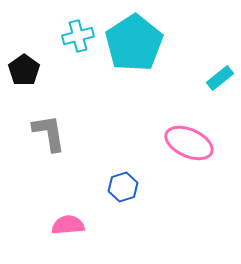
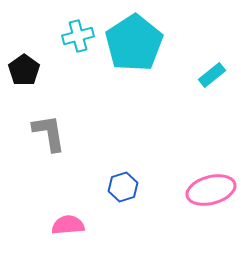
cyan rectangle: moved 8 px left, 3 px up
pink ellipse: moved 22 px right, 47 px down; rotated 39 degrees counterclockwise
